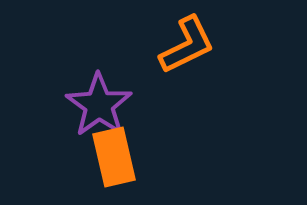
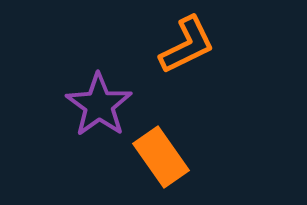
orange rectangle: moved 47 px right; rotated 22 degrees counterclockwise
